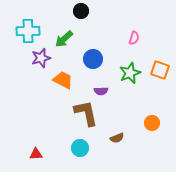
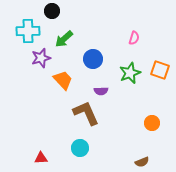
black circle: moved 29 px left
orange trapezoid: rotated 20 degrees clockwise
brown L-shape: rotated 12 degrees counterclockwise
brown semicircle: moved 25 px right, 24 px down
red triangle: moved 5 px right, 4 px down
